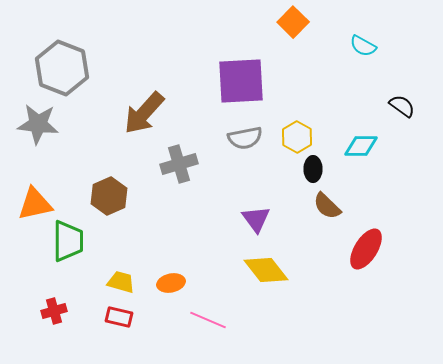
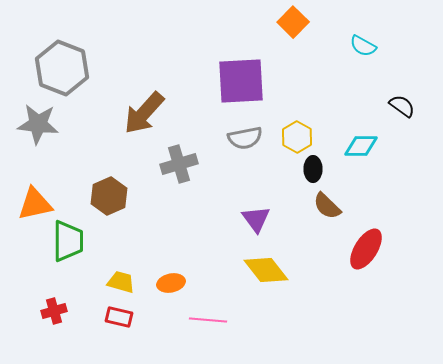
pink line: rotated 18 degrees counterclockwise
